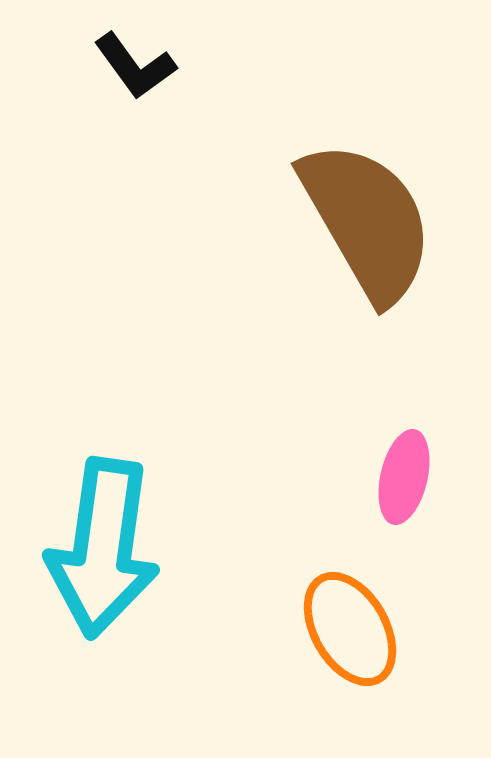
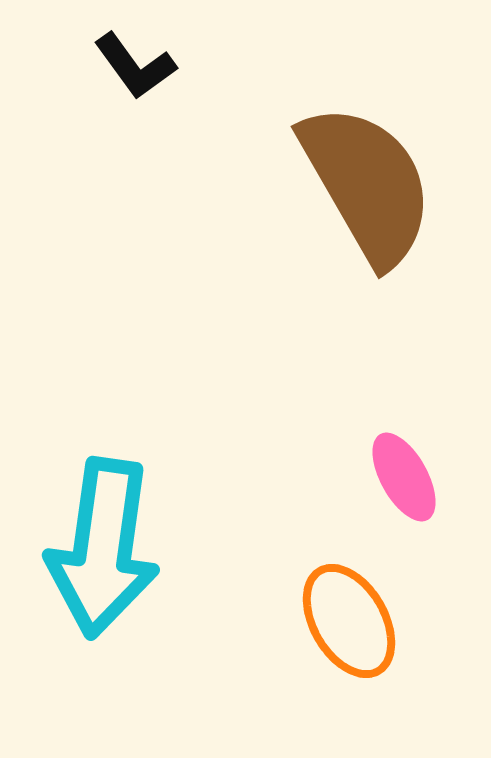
brown semicircle: moved 37 px up
pink ellipse: rotated 42 degrees counterclockwise
orange ellipse: moved 1 px left, 8 px up
